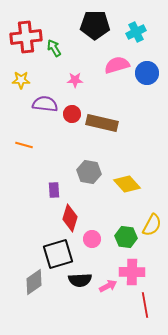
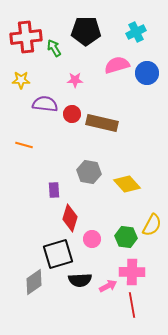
black pentagon: moved 9 px left, 6 px down
red line: moved 13 px left
